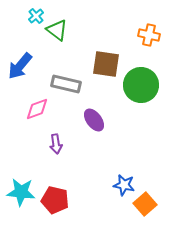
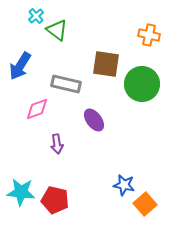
blue arrow: rotated 8 degrees counterclockwise
green circle: moved 1 px right, 1 px up
purple arrow: moved 1 px right
